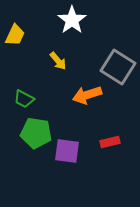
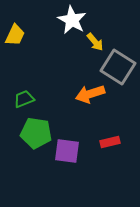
white star: rotated 8 degrees counterclockwise
yellow arrow: moved 37 px right, 19 px up
orange arrow: moved 3 px right, 1 px up
green trapezoid: rotated 130 degrees clockwise
